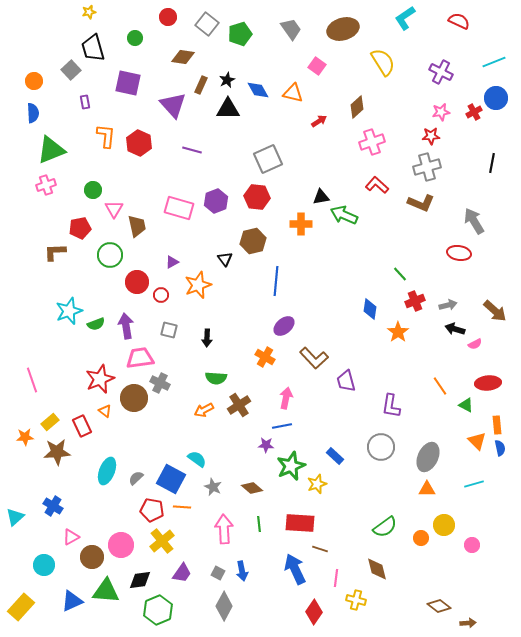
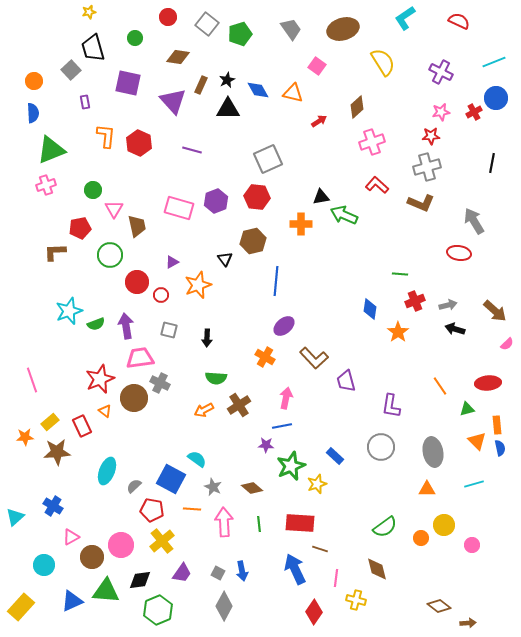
brown diamond at (183, 57): moved 5 px left
purple triangle at (173, 105): moved 4 px up
green line at (400, 274): rotated 42 degrees counterclockwise
pink semicircle at (475, 344): moved 32 px right; rotated 16 degrees counterclockwise
green triangle at (466, 405): moved 1 px right, 4 px down; rotated 42 degrees counterclockwise
gray ellipse at (428, 457): moved 5 px right, 5 px up; rotated 36 degrees counterclockwise
gray semicircle at (136, 478): moved 2 px left, 8 px down
orange line at (182, 507): moved 10 px right, 2 px down
pink arrow at (224, 529): moved 7 px up
